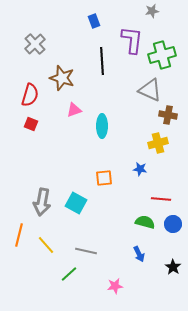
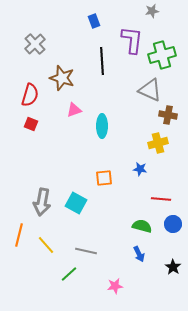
green semicircle: moved 3 px left, 4 px down
